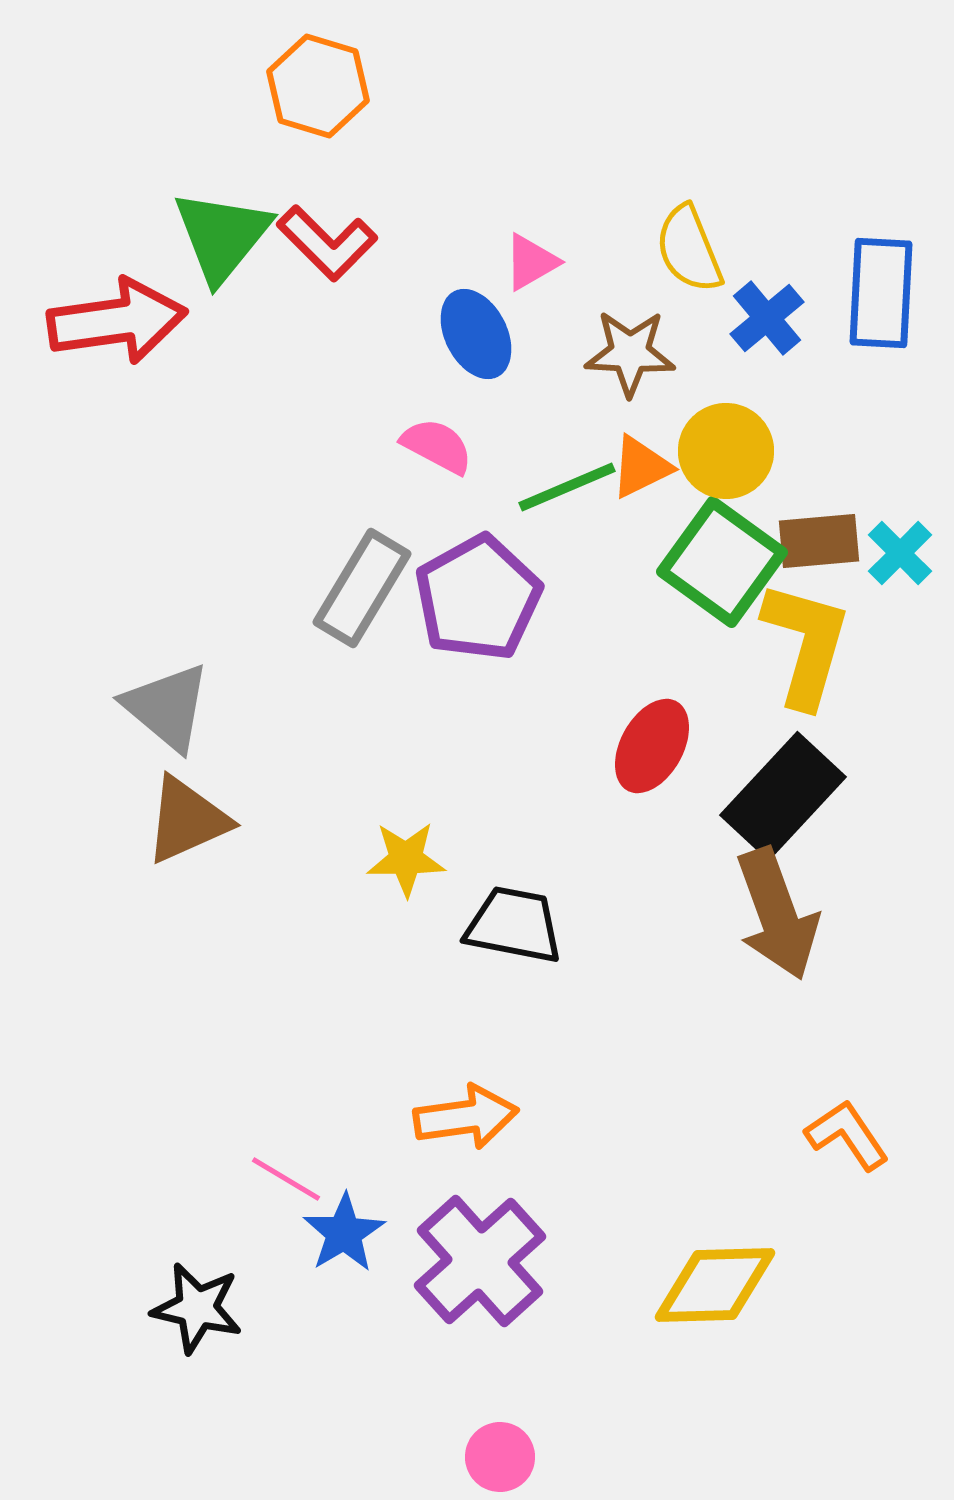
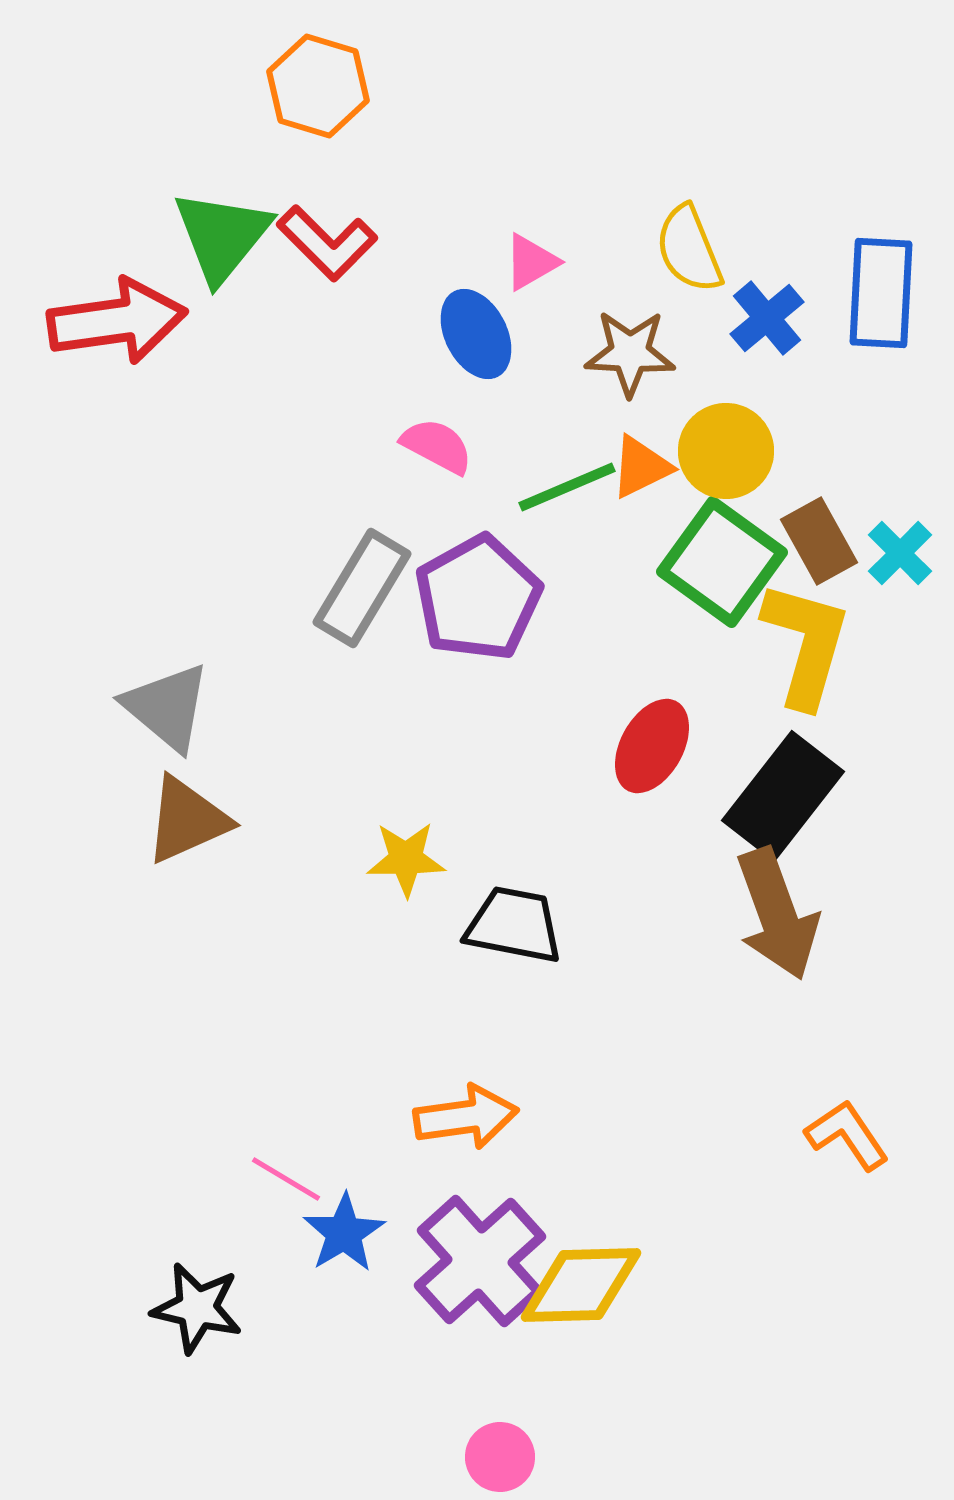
brown rectangle: rotated 66 degrees clockwise
black rectangle: rotated 5 degrees counterclockwise
yellow diamond: moved 134 px left
